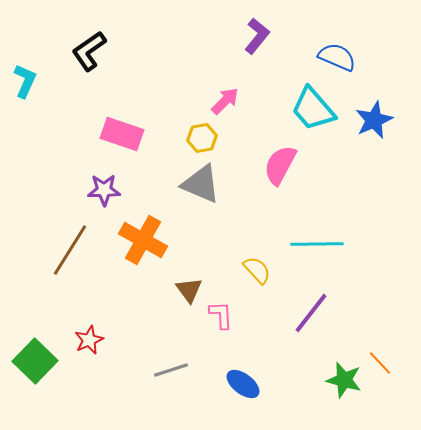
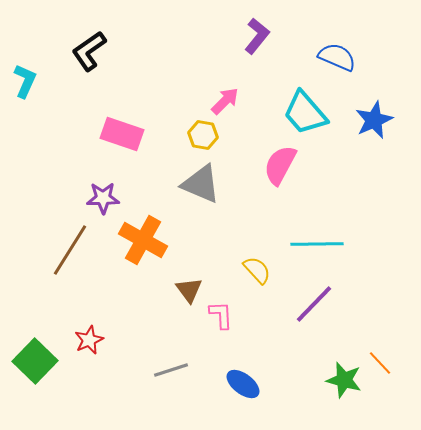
cyan trapezoid: moved 8 px left, 4 px down
yellow hexagon: moved 1 px right, 3 px up; rotated 20 degrees clockwise
purple star: moved 1 px left, 8 px down
purple line: moved 3 px right, 9 px up; rotated 6 degrees clockwise
